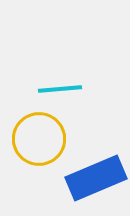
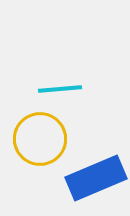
yellow circle: moved 1 px right
